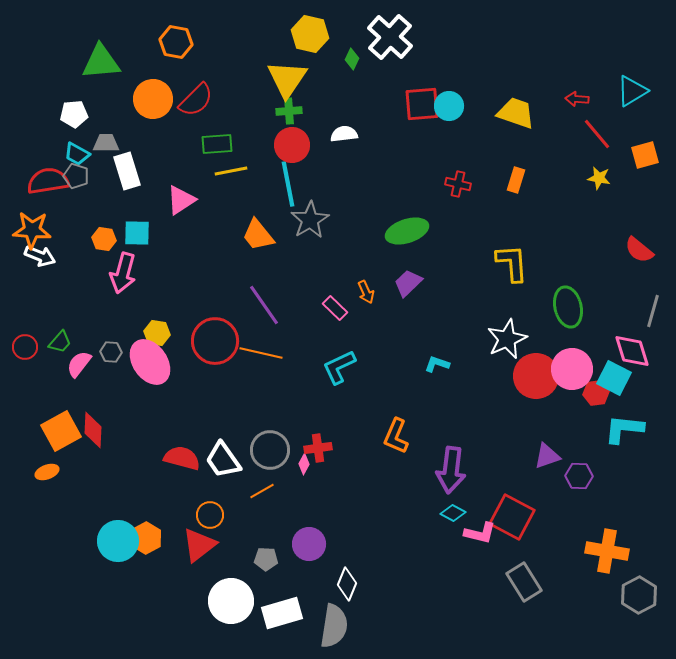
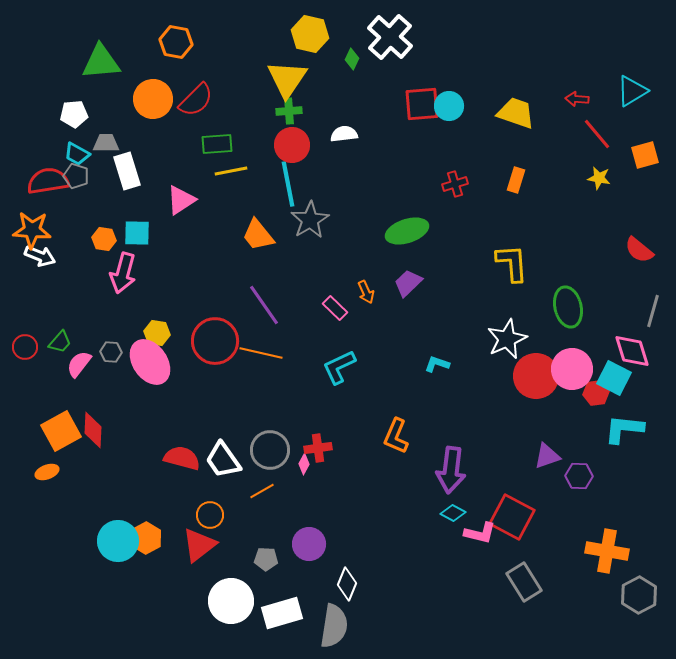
red cross at (458, 184): moved 3 px left; rotated 30 degrees counterclockwise
